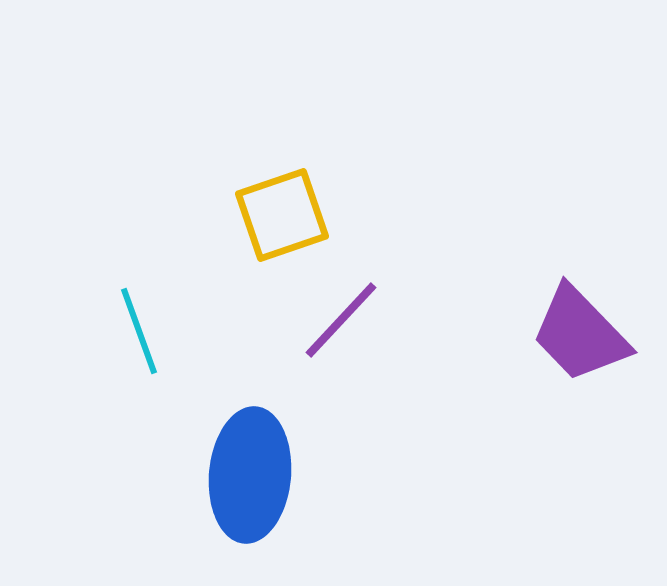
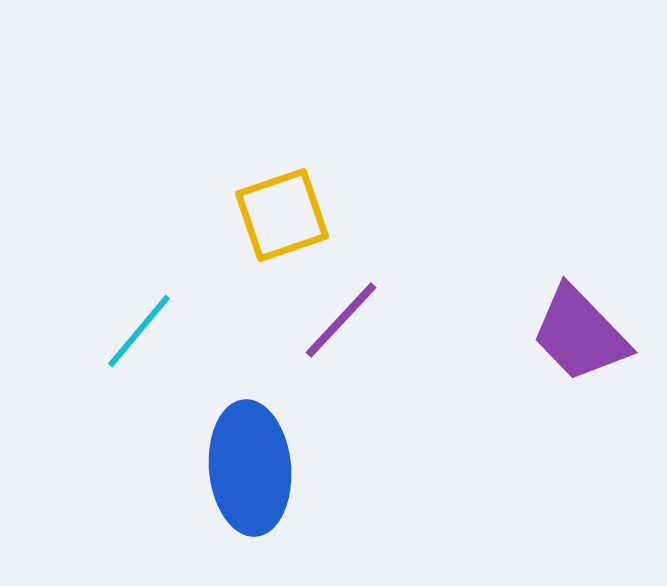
cyan line: rotated 60 degrees clockwise
blue ellipse: moved 7 px up; rotated 10 degrees counterclockwise
